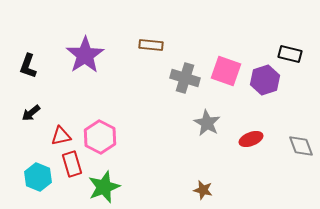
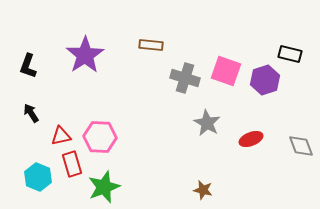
black arrow: rotated 96 degrees clockwise
pink hexagon: rotated 24 degrees counterclockwise
